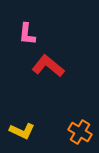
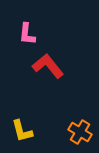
red L-shape: rotated 12 degrees clockwise
yellow L-shape: rotated 50 degrees clockwise
